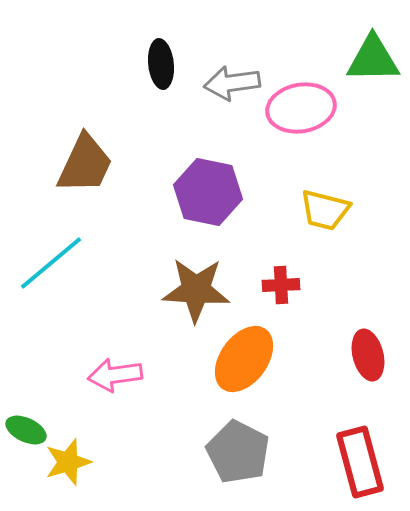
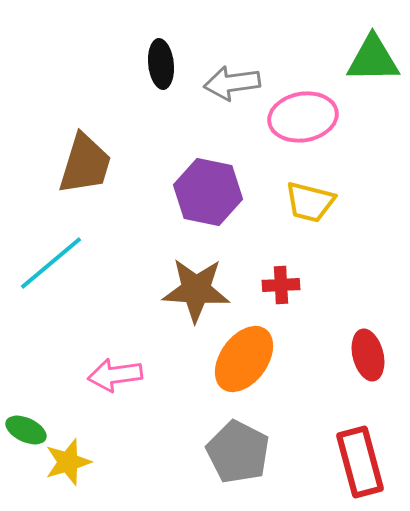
pink ellipse: moved 2 px right, 9 px down
brown trapezoid: rotated 8 degrees counterclockwise
yellow trapezoid: moved 15 px left, 8 px up
